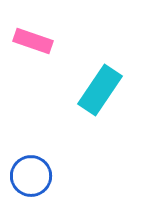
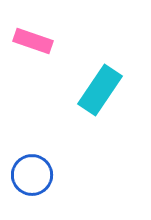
blue circle: moved 1 px right, 1 px up
